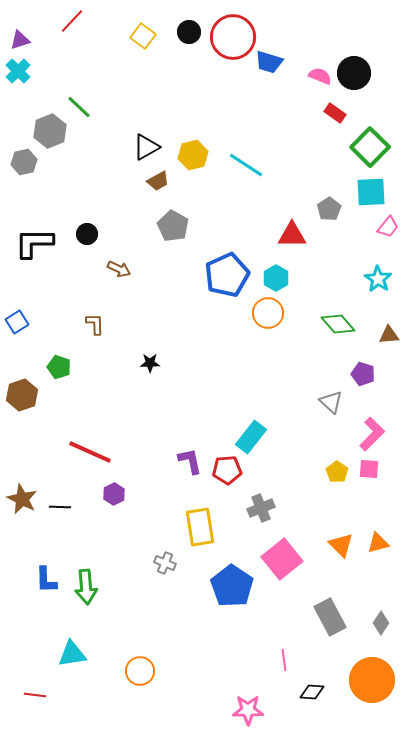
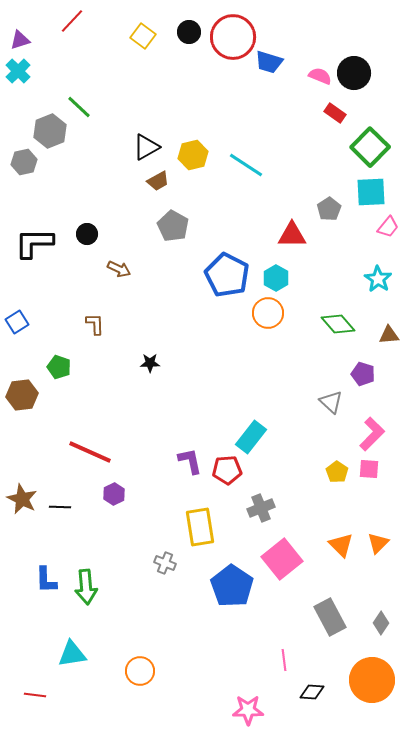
blue pentagon at (227, 275): rotated 21 degrees counterclockwise
brown hexagon at (22, 395): rotated 12 degrees clockwise
orange triangle at (378, 543): rotated 30 degrees counterclockwise
